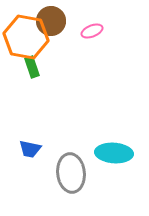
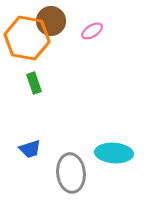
pink ellipse: rotated 10 degrees counterclockwise
orange hexagon: moved 1 px right, 1 px down
green rectangle: moved 2 px right, 16 px down
blue trapezoid: rotated 30 degrees counterclockwise
